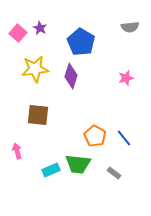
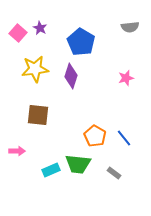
pink arrow: rotated 105 degrees clockwise
